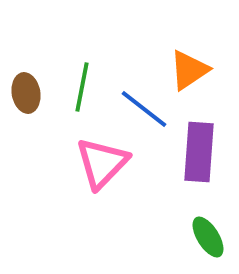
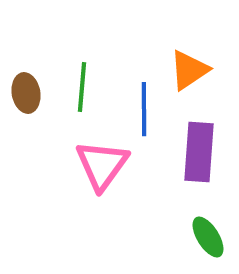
green line: rotated 6 degrees counterclockwise
blue line: rotated 52 degrees clockwise
pink triangle: moved 2 px down; rotated 8 degrees counterclockwise
